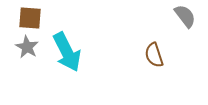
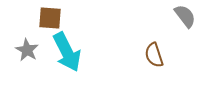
brown square: moved 20 px right
gray star: moved 3 px down
